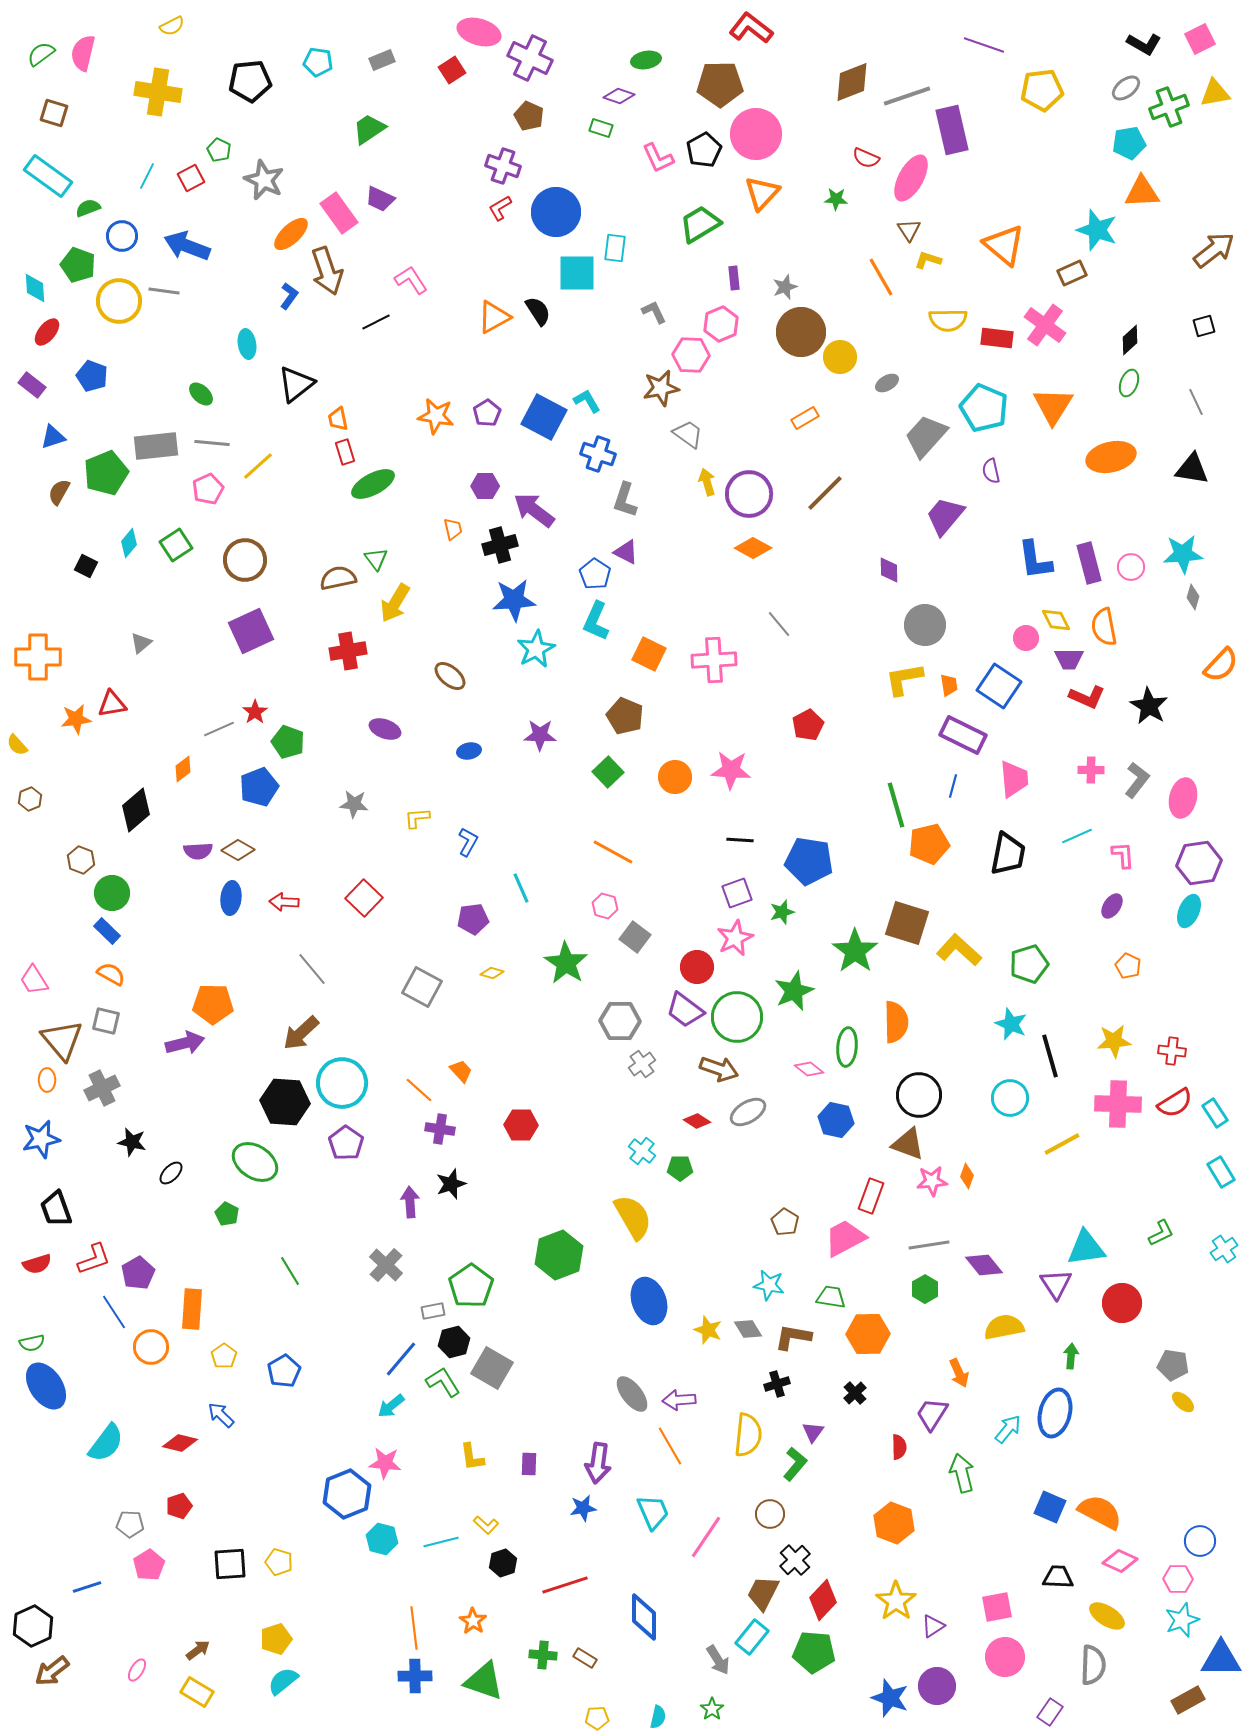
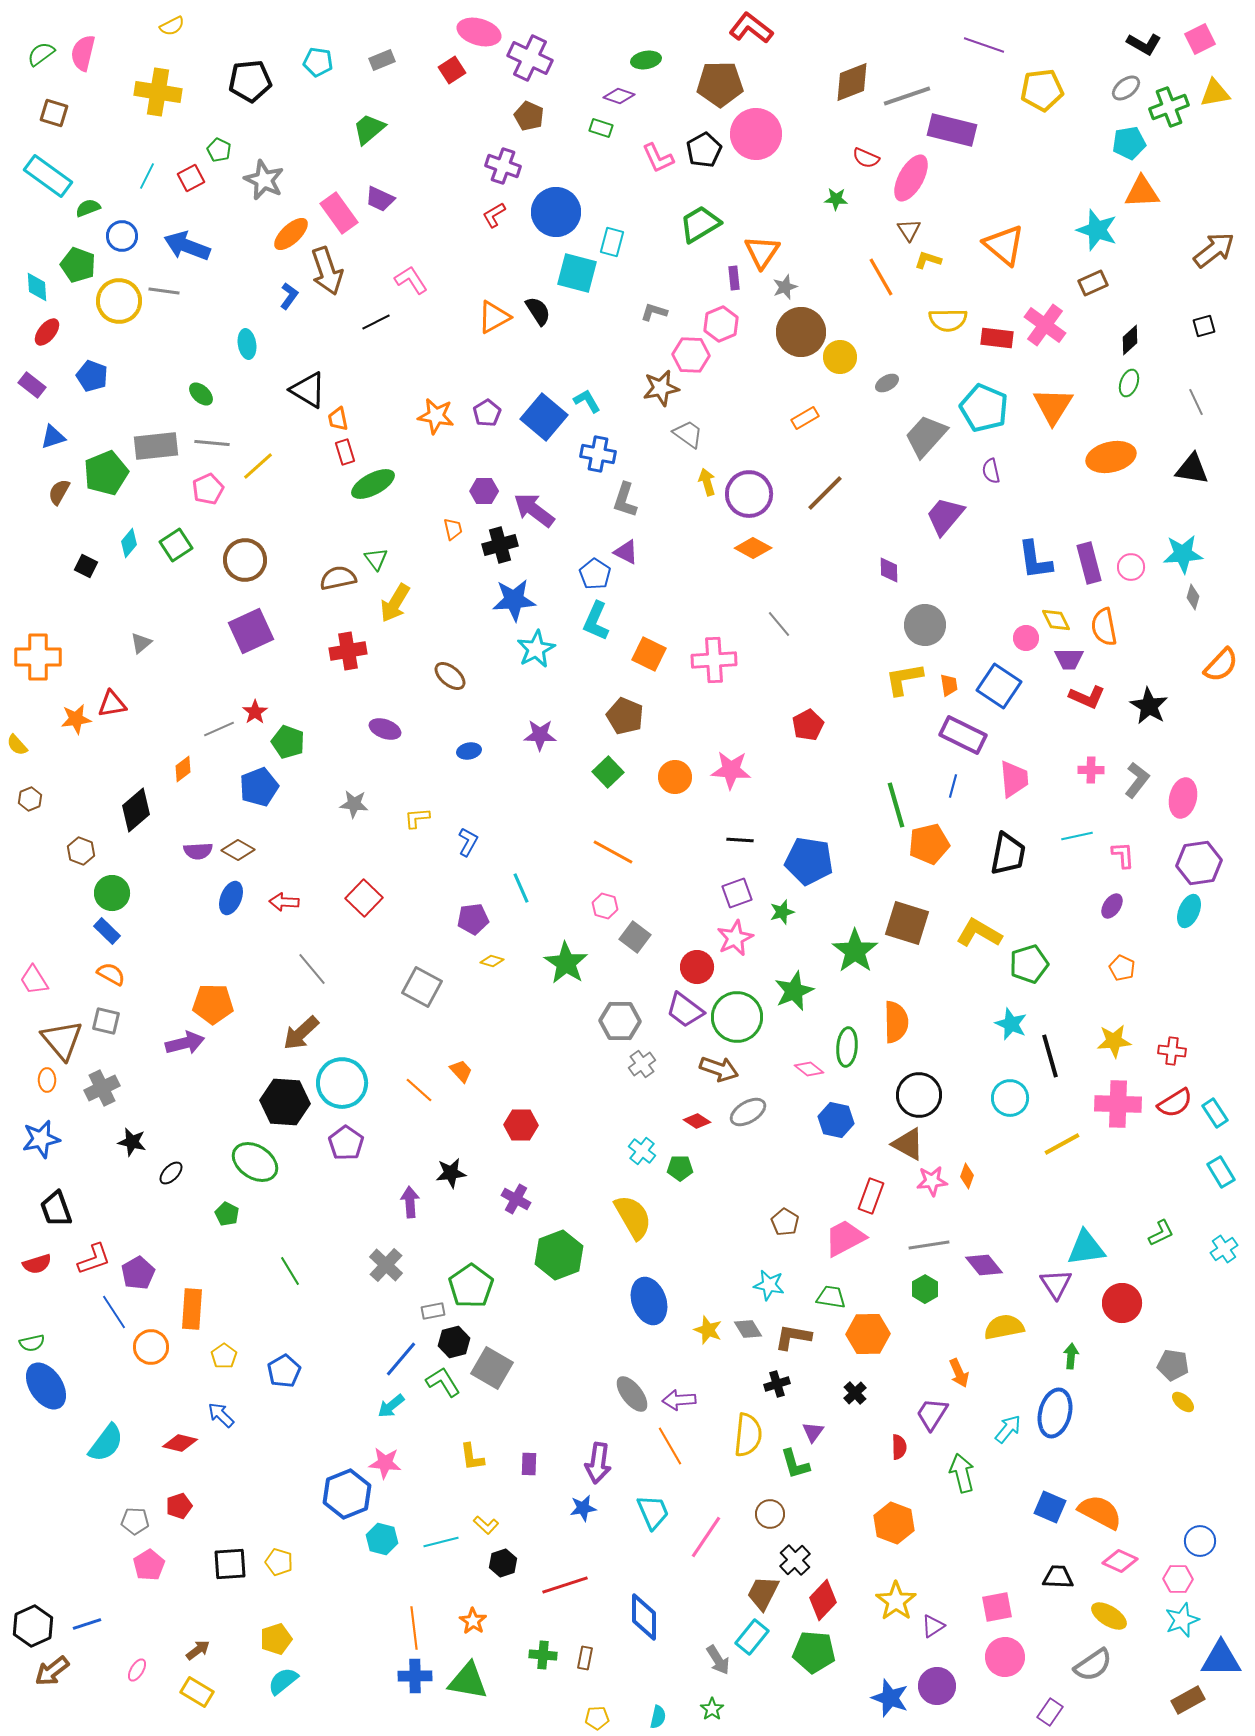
green trapezoid at (369, 129): rotated 6 degrees counterclockwise
purple rectangle at (952, 130): rotated 63 degrees counterclockwise
orange triangle at (762, 193): moved 59 px down; rotated 9 degrees counterclockwise
red L-shape at (500, 208): moved 6 px left, 7 px down
cyan rectangle at (615, 248): moved 3 px left, 6 px up; rotated 8 degrees clockwise
cyan square at (577, 273): rotated 15 degrees clockwise
brown rectangle at (1072, 273): moved 21 px right, 10 px down
cyan diamond at (35, 288): moved 2 px right, 1 px up
gray L-shape at (654, 312): rotated 48 degrees counterclockwise
black triangle at (296, 384): moved 12 px right, 6 px down; rotated 51 degrees counterclockwise
blue square at (544, 417): rotated 12 degrees clockwise
blue cross at (598, 454): rotated 8 degrees counterclockwise
purple hexagon at (485, 486): moved 1 px left, 5 px down
cyan line at (1077, 836): rotated 12 degrees clockwise
brown hexagon at (81, 860): moved 9 px up
blue ellipse at (231, 898): rotated 16 degrees clockwise
yellow L-shape at (959, 950): moved 20 px right, 17 px up; rotated 12 degrees counterclockwise
orange pentagon at (1128, 966): moved 6 px left, 2 px down
yellow diamond at (492, 973): moved 12 px up
purple cross at (440, 1129): moved 76 px right, 70 px down; rotated 20 degrees clockwise
brown triangle at (908, 1144): rotated 9 degrees clockwise
black star at (451, 1184): moved 11 px up; rotated 12 degrees clockwise
green L-shape at (795, 1464): rotated 124 degrees clockwise
gray pentagon at (130, 1524): moved 5 px right, 3 px up
blue line at (87, 1587): moved 37 px down
yellow ellipse at (1107, 1616): moved 2 px right
brown rectangle at (585, 1658): rotated 70 degrees clockwise
gray semicircle at (1093, 1665): rotated 54 degrees clockwise
green triangle at (484, 1681): moved 16 px left; rotated 9 degrees counterclockwise
